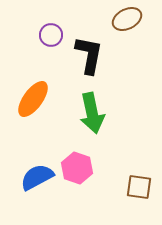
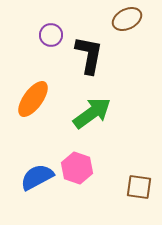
green arrow: rotated 114 degrees counterclockwise
